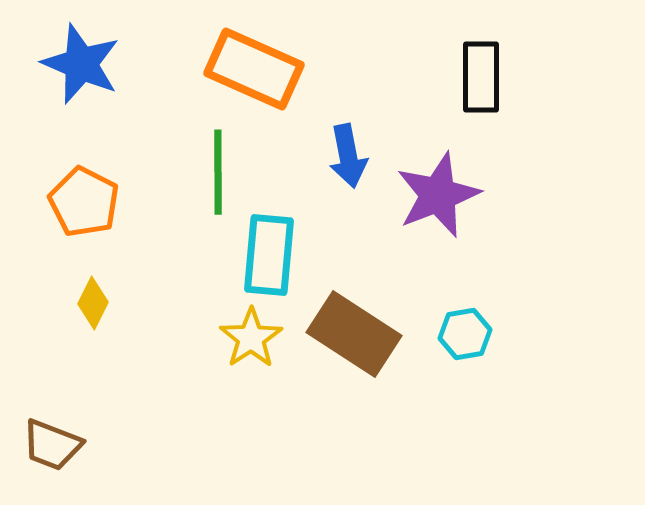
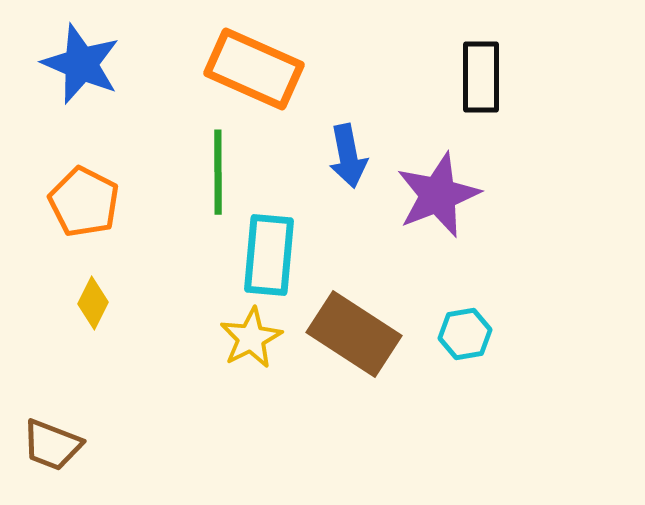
yellow star: rotated 6 degrees clockwise
